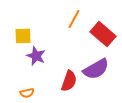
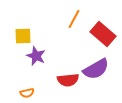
red semicircle: moved 1 px left, 1 px up; rotated 65 degrees clockwise
